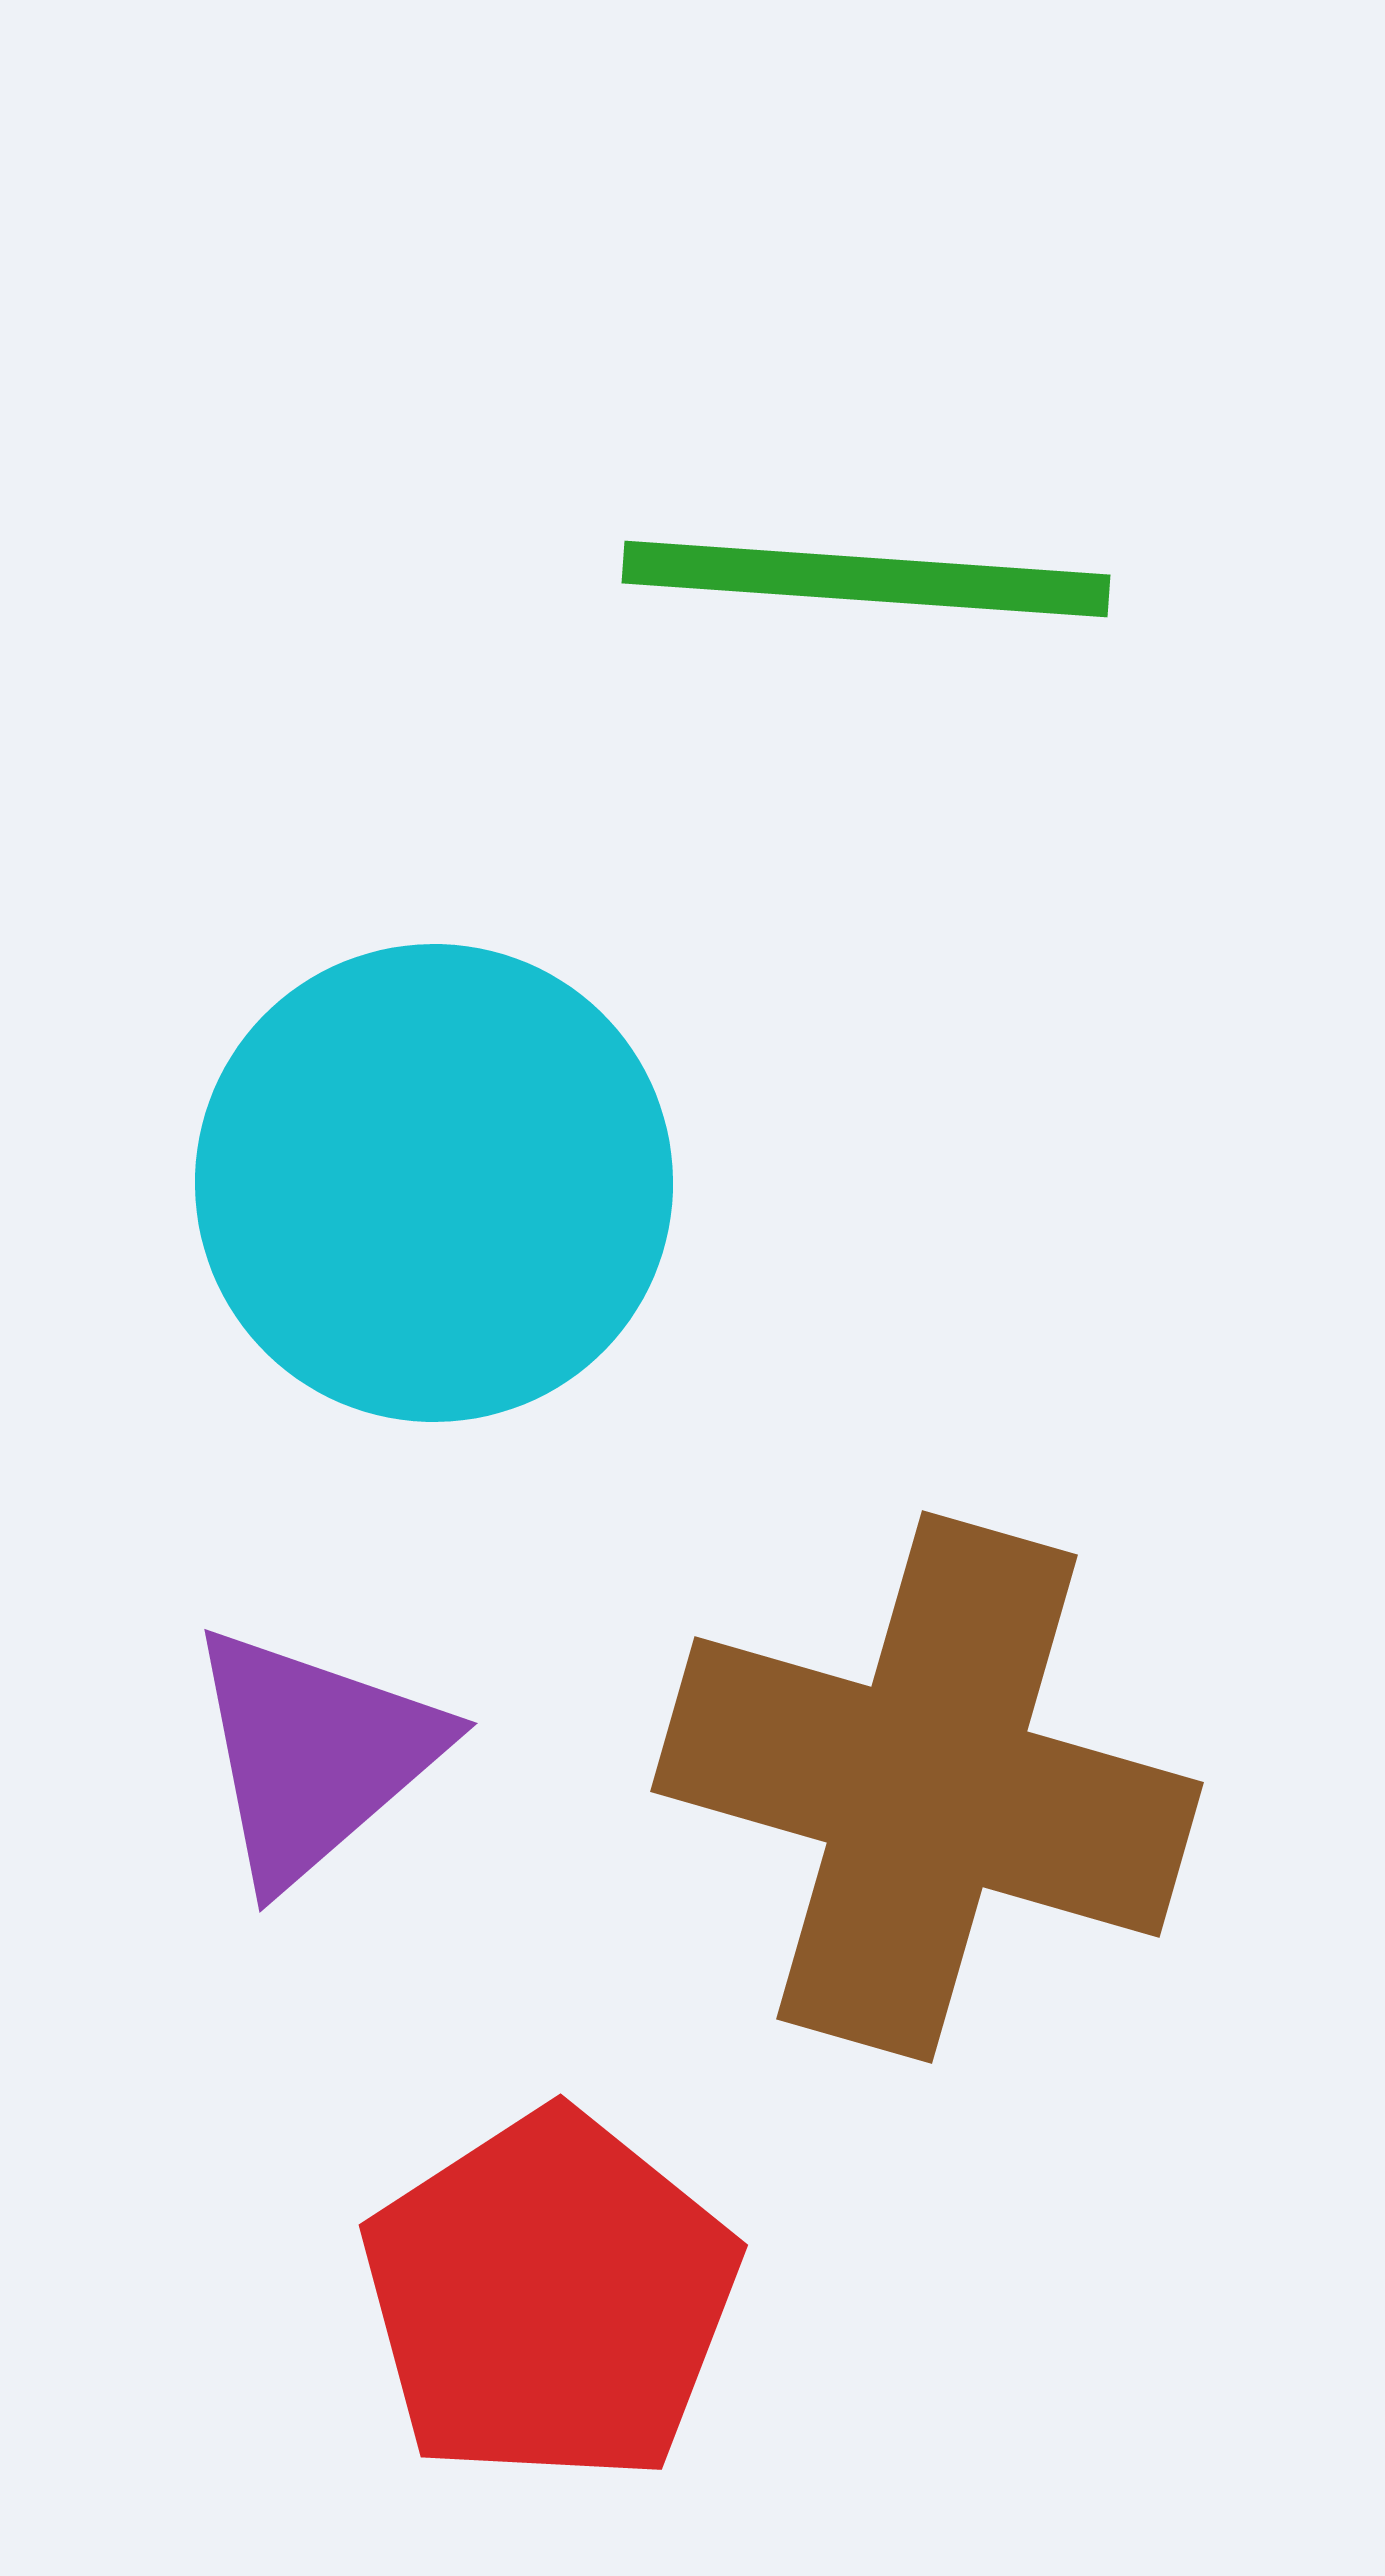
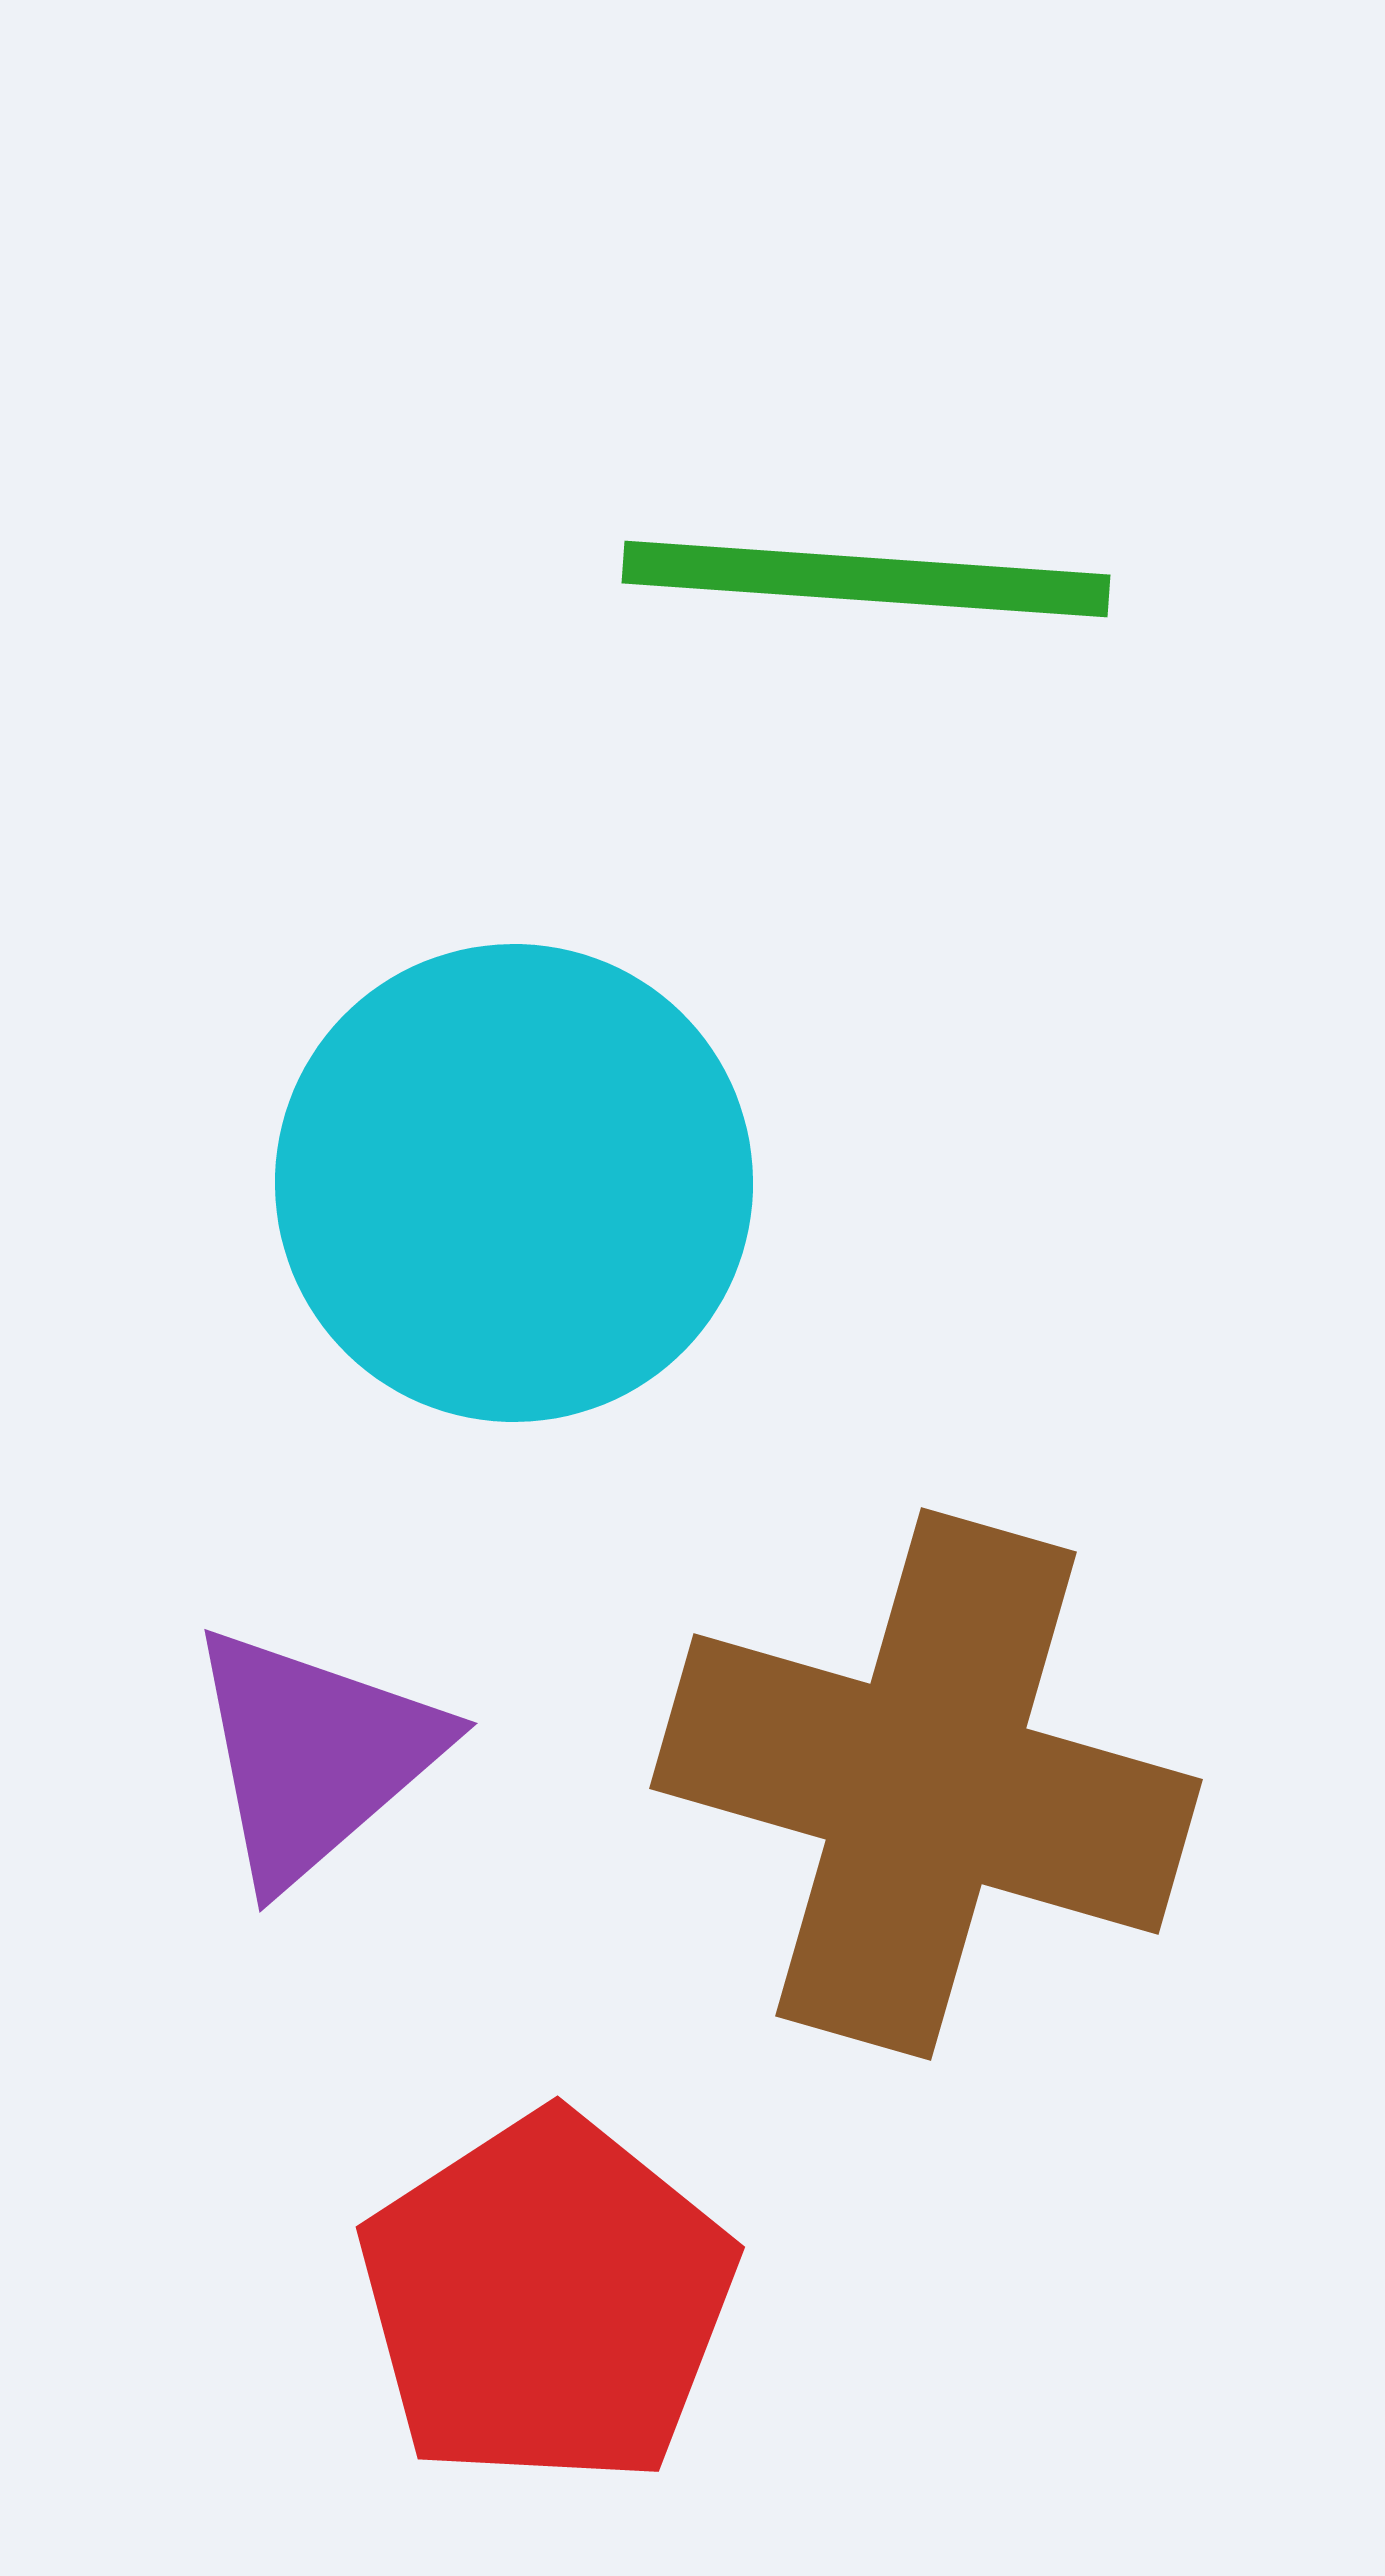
cyan circle: moved 80 px right
brown cross: moved 1 px left, 3 px up
red pentagon: moved 3 px left, 2 px down
